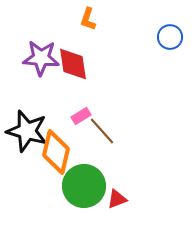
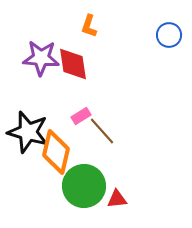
orange L-shape: moved 1 px right, 7 px down
blue circle: moved 1 px left, 2 px up
black star: moved 1 px right, 1 px down
red triangle: rotated 15 degrees clockwise
